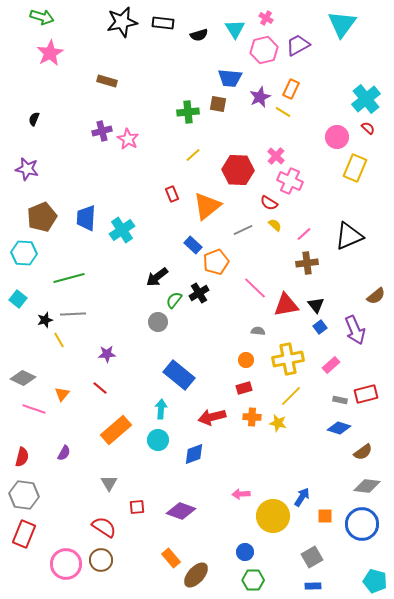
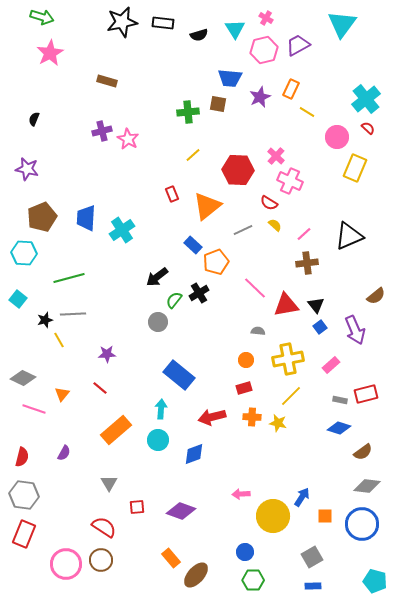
yellow line at (283, 112): moved 24 px right
